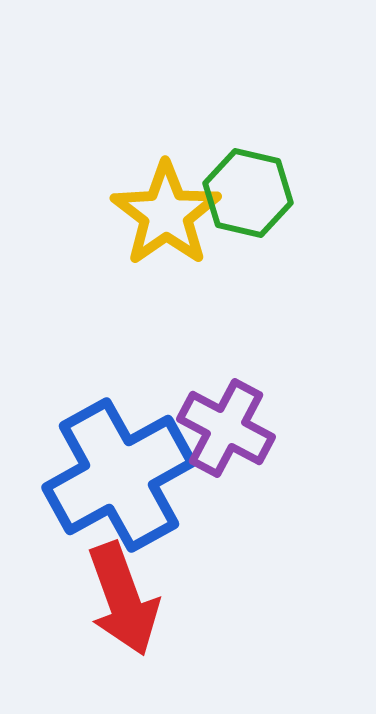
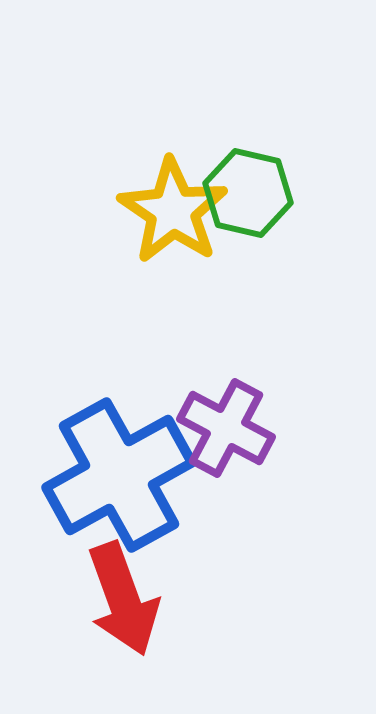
yellow star: moved 7 px right, 3 px up; rotated 3 degrees counterclockwise
